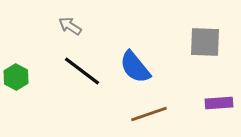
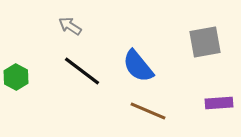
gray square: rotated 12 degrees counterclockwise
blue semicircle: moved 3 px right, 1 px up
brown line: moved 1 px left, 3 px up; rotated 42 degrees clockwise
